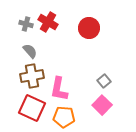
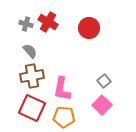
pink L-shape: moved 3 px right
